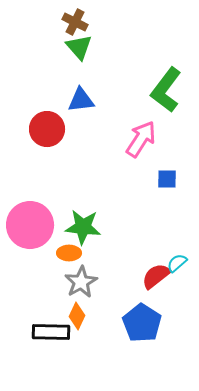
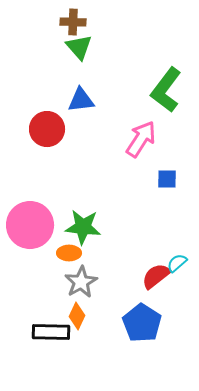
brown cross: moved 2 px left; rotated 25 degrees counterclockwise
